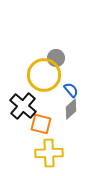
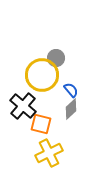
yellow circle: moved 2 px left
yellow cross: rotated 24 degrees counterclockwise
